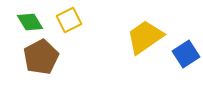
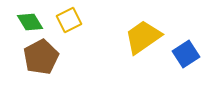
yellow trapezoid: moved 2 px left
